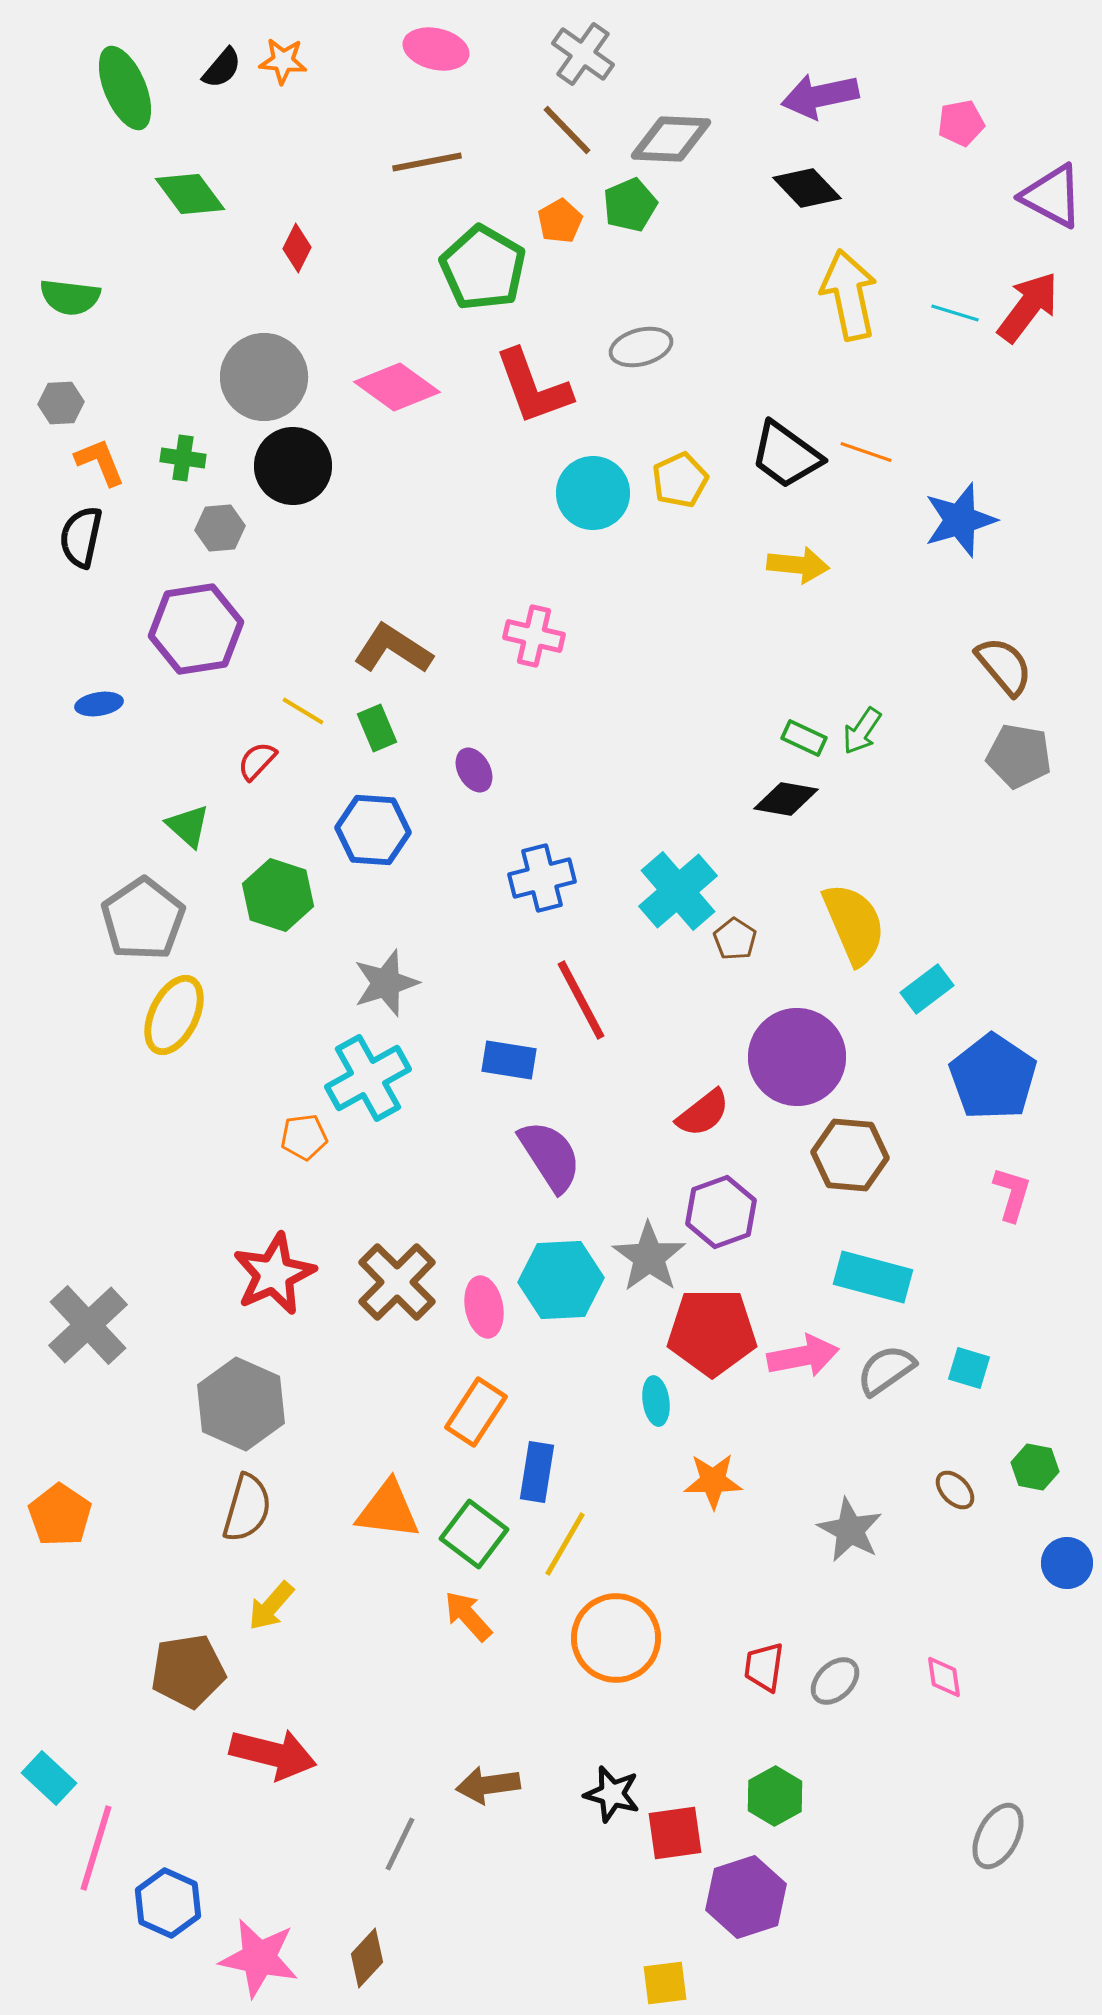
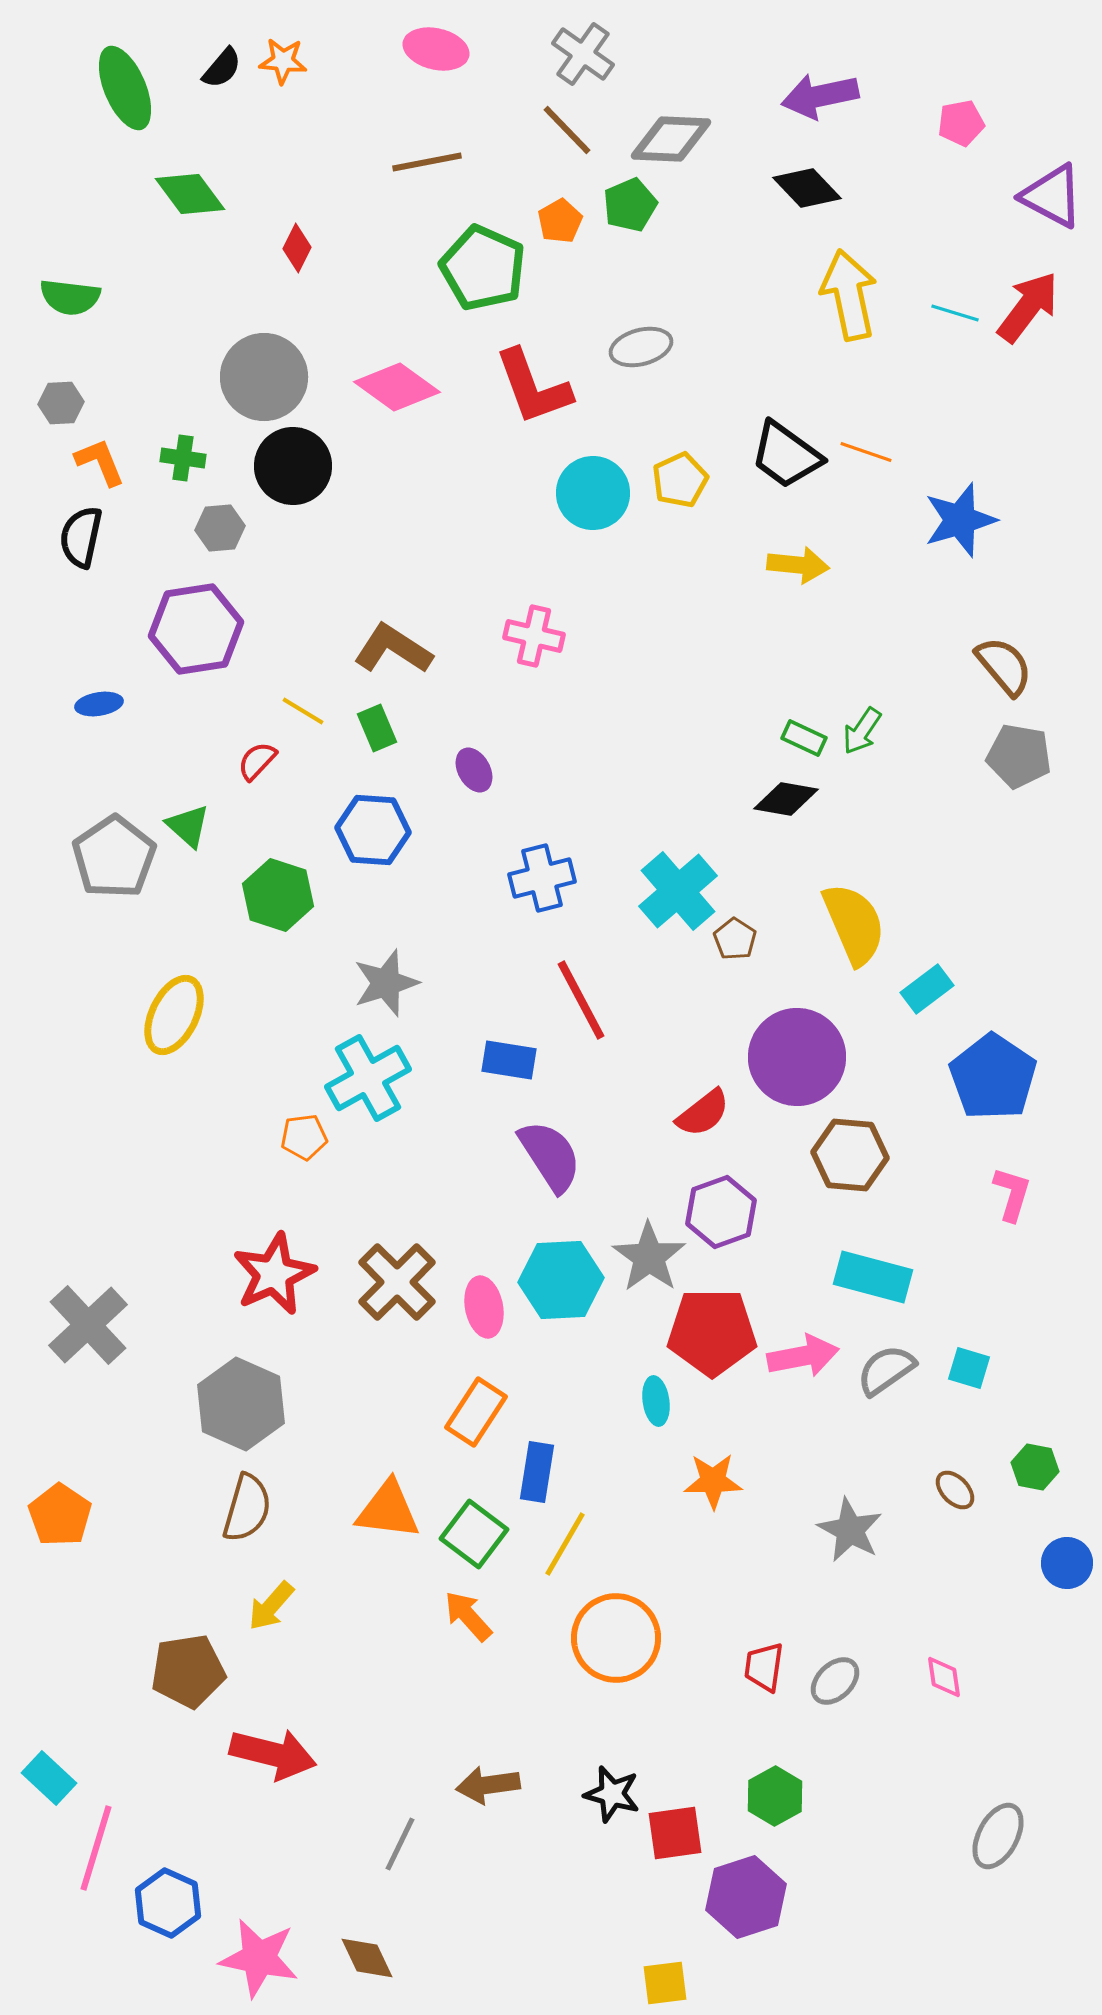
green pentagon at (483, 268): rotated 6 degrees counterclockwise
gray pentagon at (143, 919): moved 29 px left, 62 px up
brown diamond at (367, 1958): rotated 68 degrees counterclockwise
